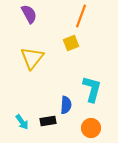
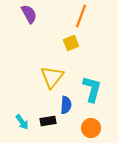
yellow triangle: moved 20 px right, 19 px down
